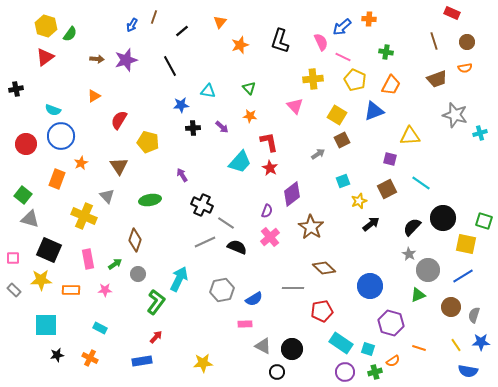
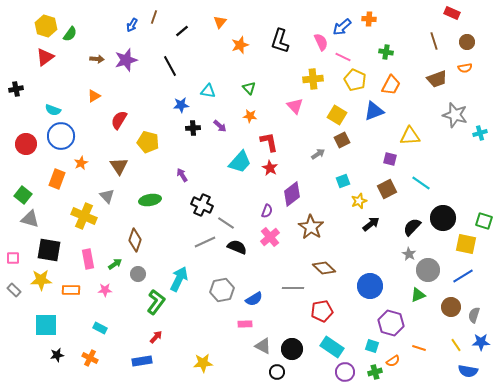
purple arrow at (222, 127): moved 2 px left, 1 px up
black square at (49, 250): rotated 15 degrees counterclockwise
cyan rectangle at (341, 343): moved 9 px left, 4 px down
cyan square at (368, 349): moved 4 px right, 3 px up
